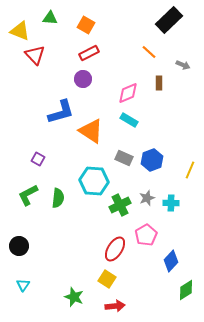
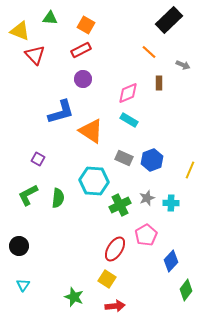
red rectangle: moved 8 px left, 3 px up
green diamond: rotated 20 degrees counterclockwise
